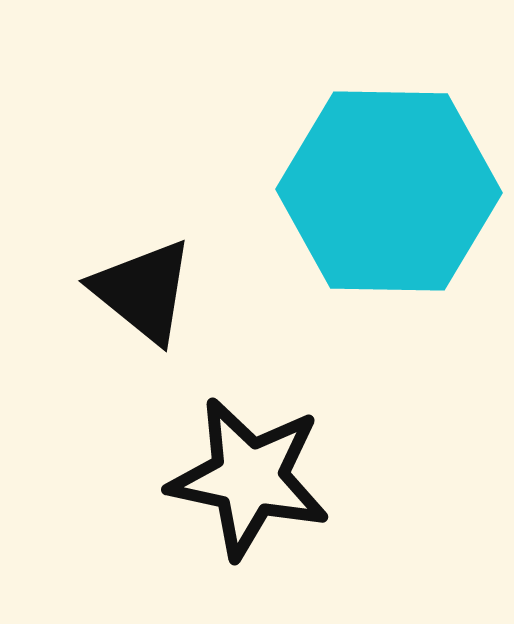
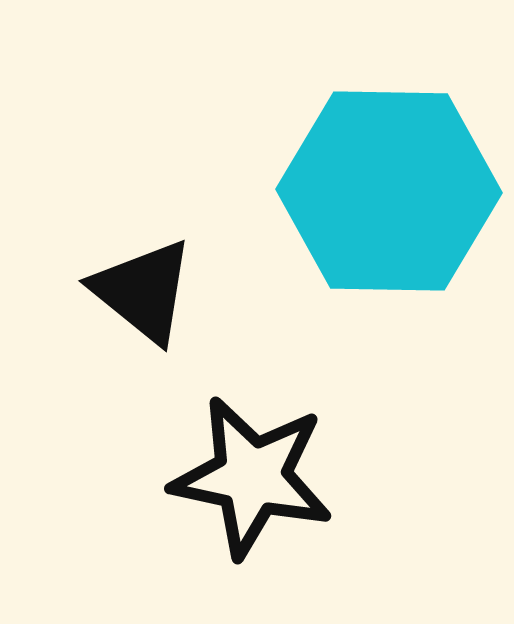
black star: moved 3 px right, 1 px up
